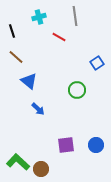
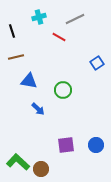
gray line: moved 3 px down; rotated 72 degrees clockwise
brown line: rotated 56 degrees counterclockwise
blue triangle: rotated 30 degrees counterclockwise
green circle: moved 14 px left
